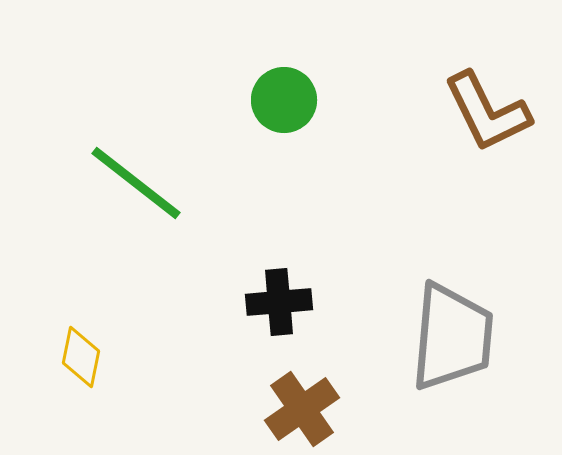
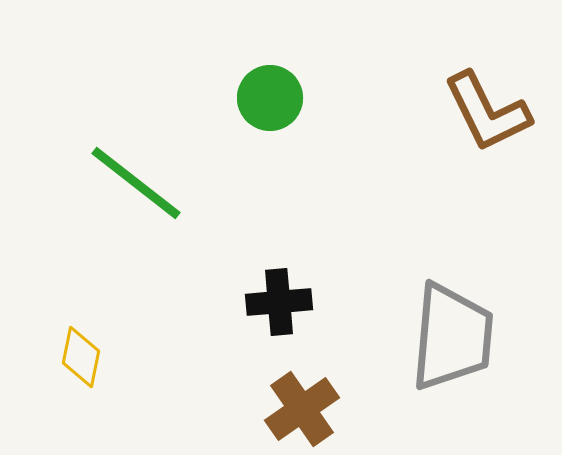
green circle: moved 14 px left, 2 px up
